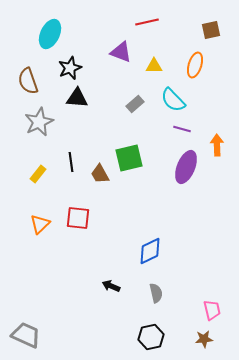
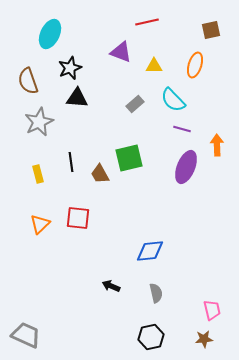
yellow rectangle: rotated 54 degrees counterclockwise
blue diamond: rotated 20 degrees clockwise
